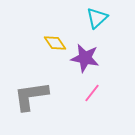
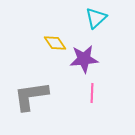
cyan triangle: moved 1 px left
purple star: moved 1 px left, 1 px down; rotated 16 degrees counterclockwise
pink line: rotated 36 degrees counterclockwise
